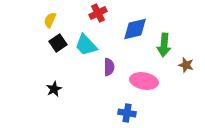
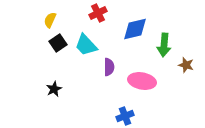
pink ellipse: moved 2 px left
blue cross: moved 2 px left, 3 px down; rotated 30 degrees counterclockwise
